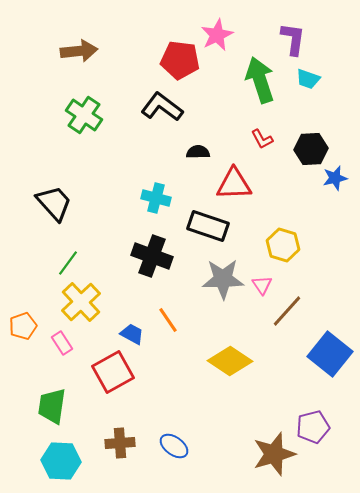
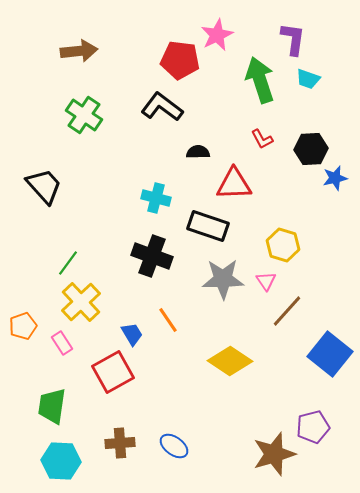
black trapezoid: moved 10 px left, 17 px up
pink triangle: moved 4 px right, 4 px up
blue trapezoid: rotated 30 degrees clockwise
